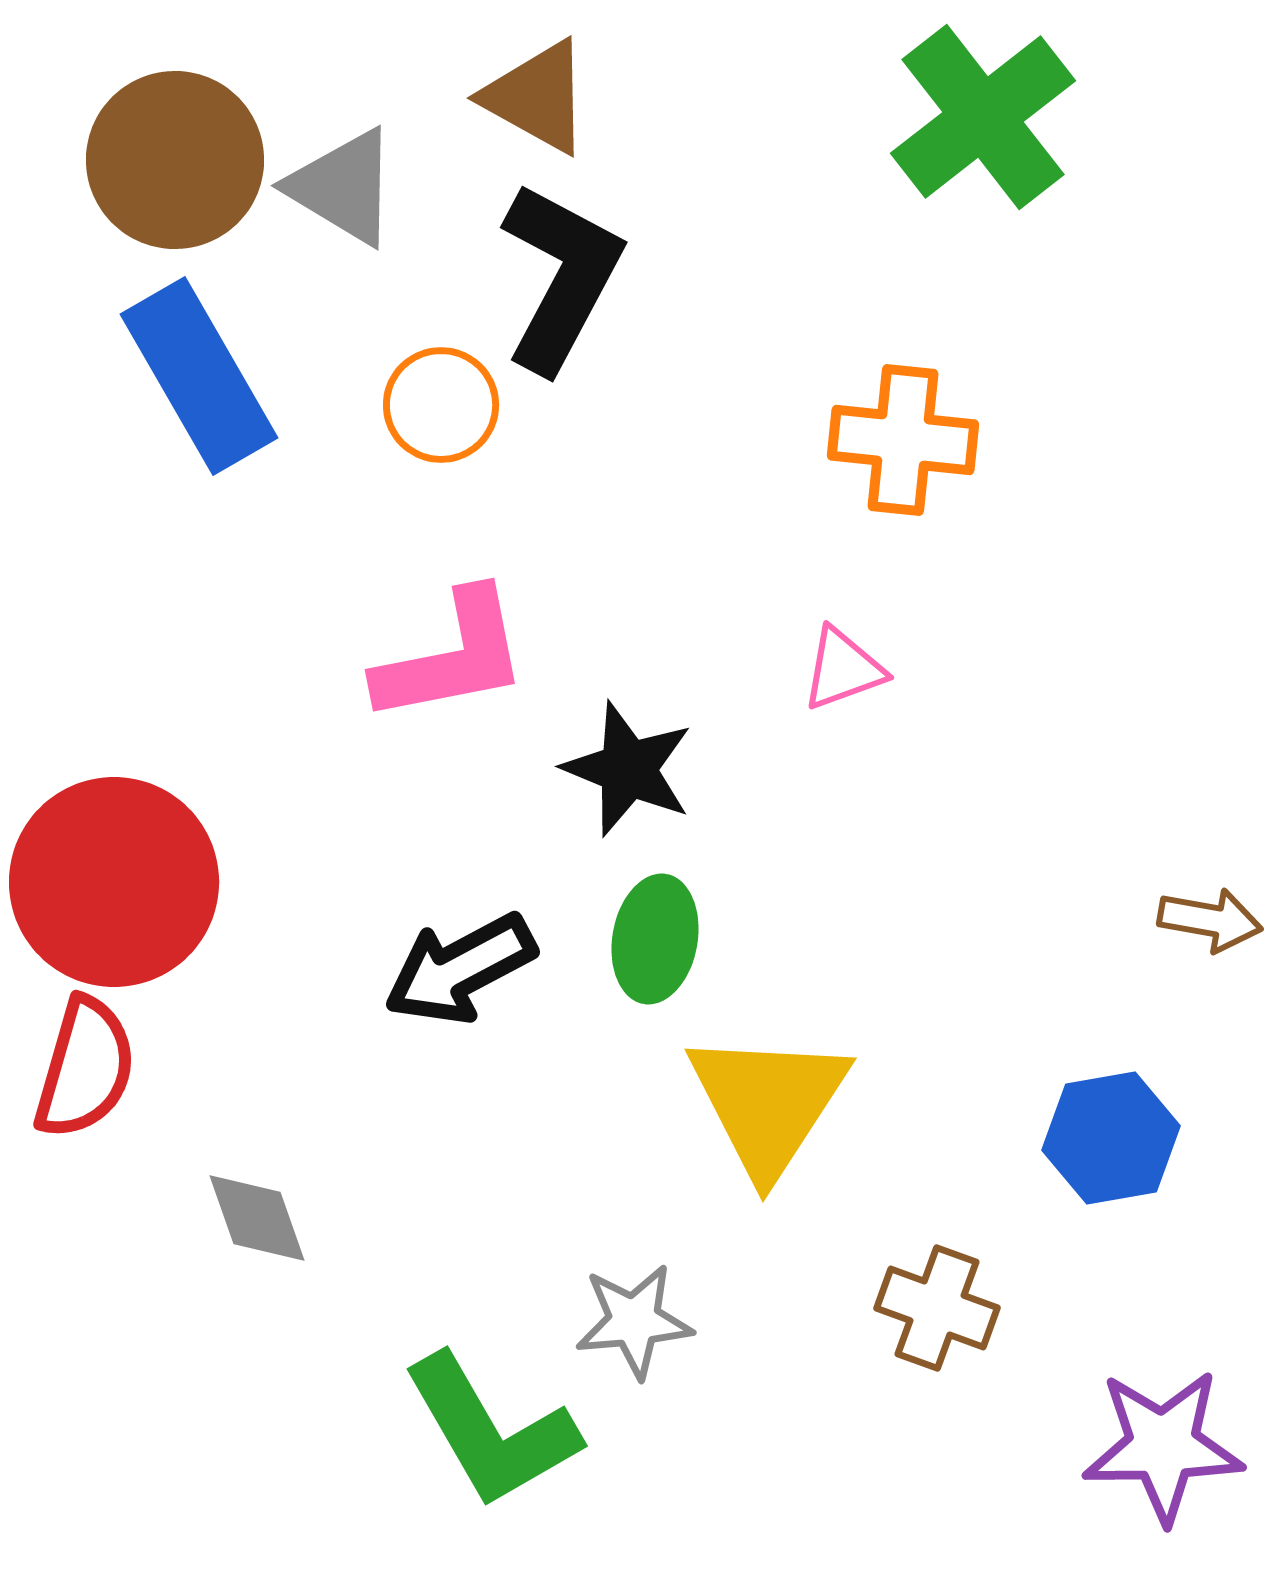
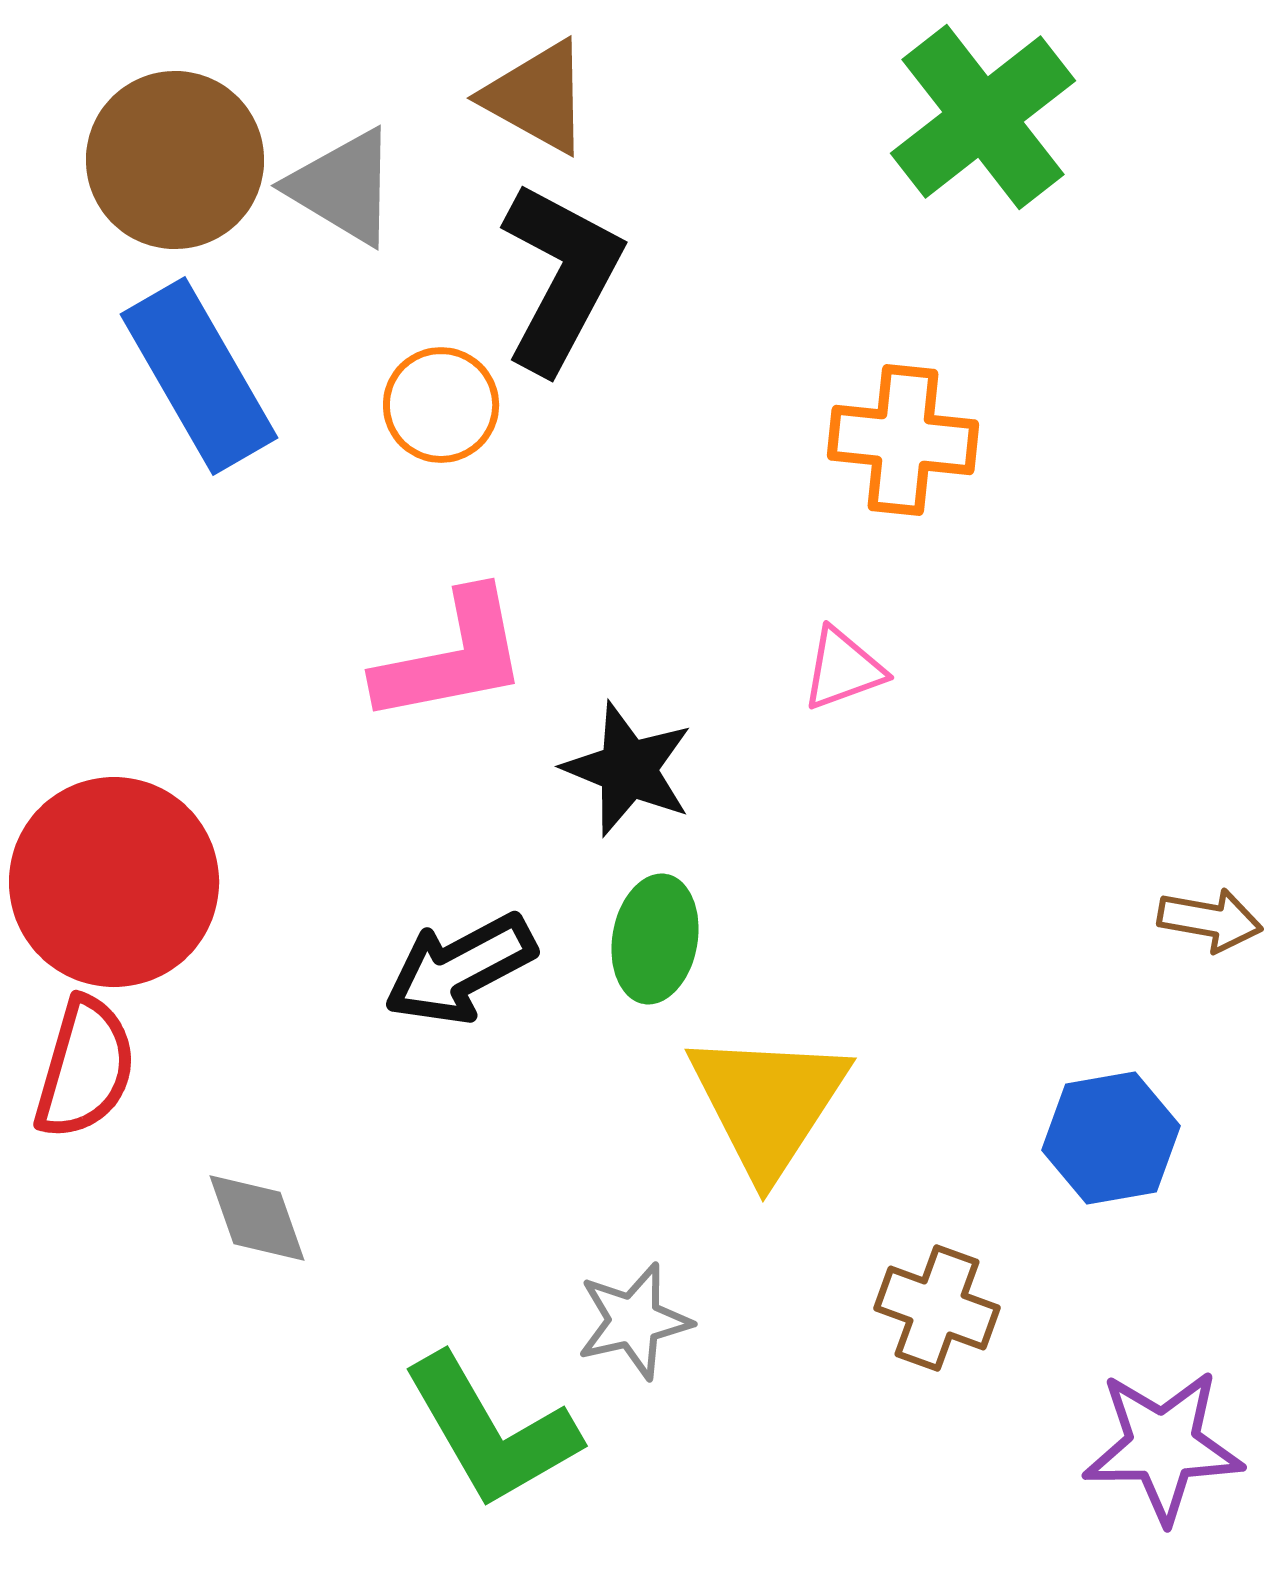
gray star: rotated 8 degrees counterclockwise
